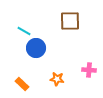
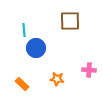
cyan line: moved 1 px up; rotated 56 degrees clockwise
